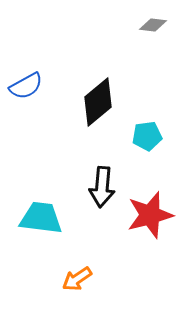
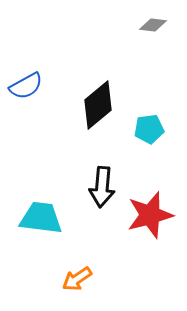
black diamond: moved 3 px down
cyan pentagon: moved 2 px right, 7 px up
